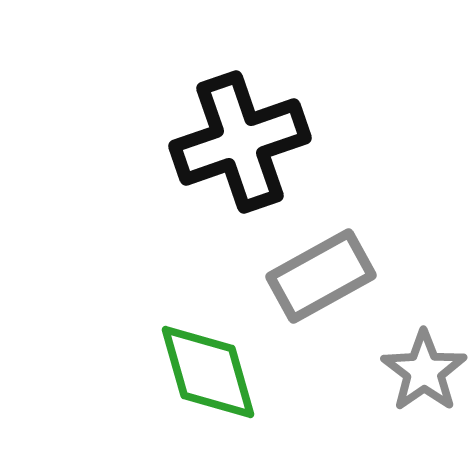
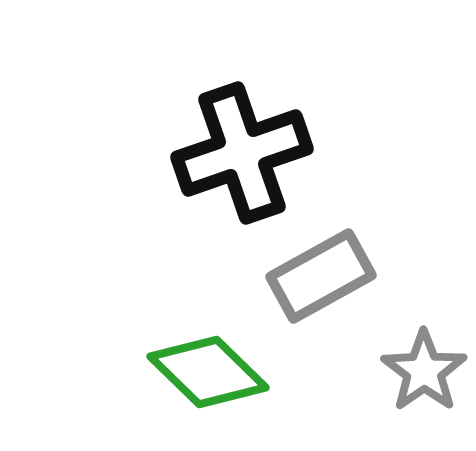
black cross: moved 2 px right, 11 px down
green diamond: rotated 30 degrees counterclockwise
